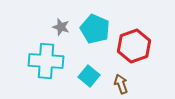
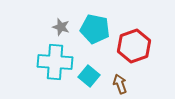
cyan pentagon: rotated 12 degrees counterclockwise
cyan cross: moved 9 px right, 1 px down
brown arrow: moved 1 px left
